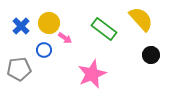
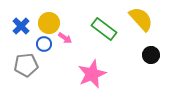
blue circle: moved 6 px up
gray pentagon: moved 7 px right, 4 px up
